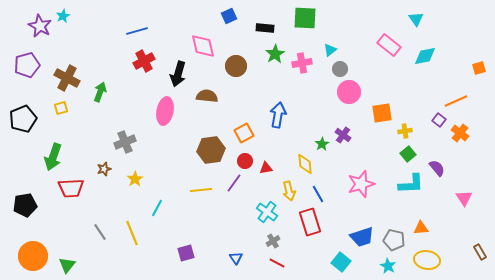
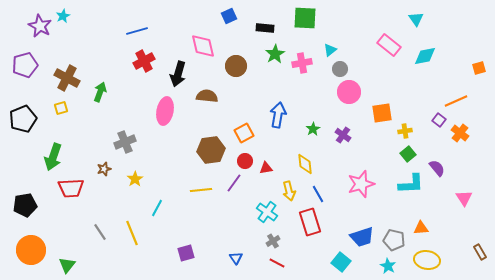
purple pentagon at (27, 65): moved 2 px left
green star at (322, 144): moved 9 px left, 15 px up
orange circle at (33, 256): moved 2 px left, 6 px up
